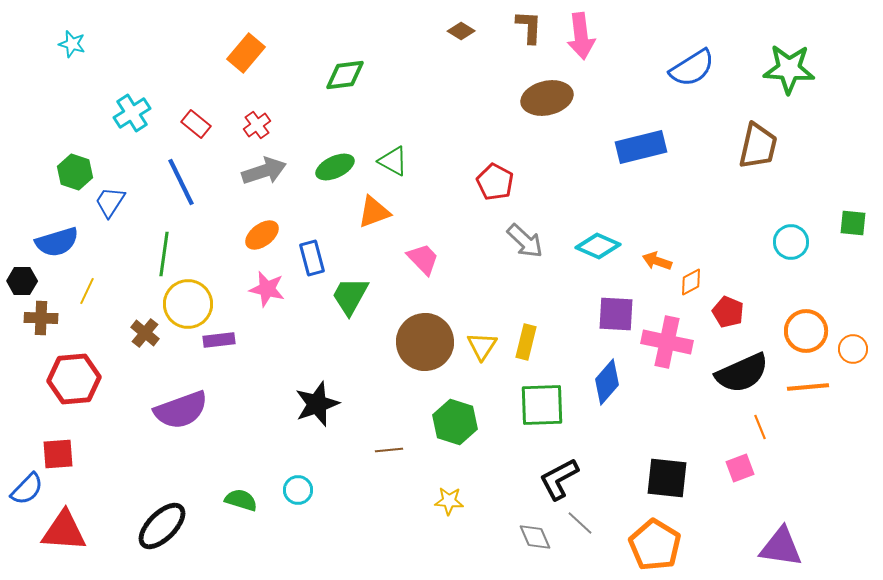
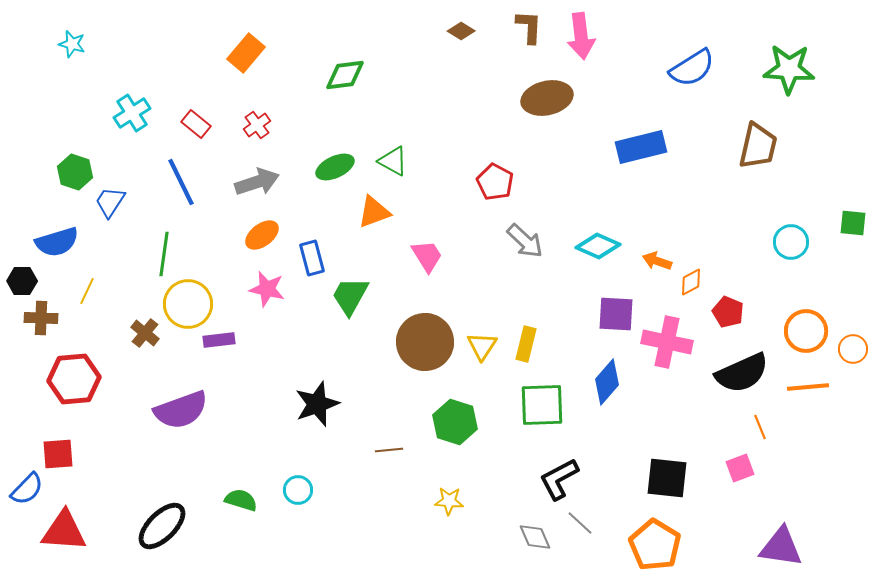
gray arrow at (264, 171): moved 7 px left, 11 px down
pink trapezoid at (423, 259): moved 4 px right, 3 px up; rotated 12 degrees clockwise
yellow rectangle at (526, 342): moved 2 px down
